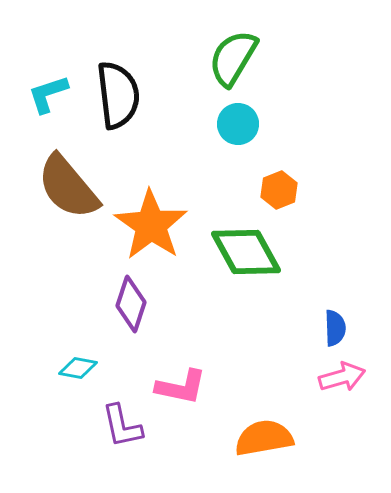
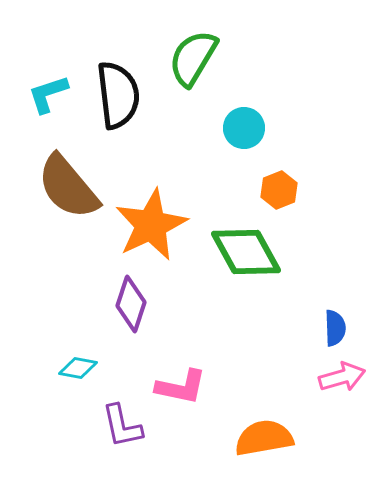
green semicircle: moved 40 px left
cyan circle: moved 6 px right, 4 px down
orange star: rotated 12 degrees clockwise
